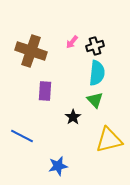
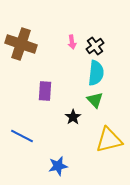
pink arrow: rotated 48 degrees counterclockwise
black cross: rotated 18 degrees counterclockwise
brown cross: moved 10 px left, 7 px up
cyan semicircle: moved 1 px left
